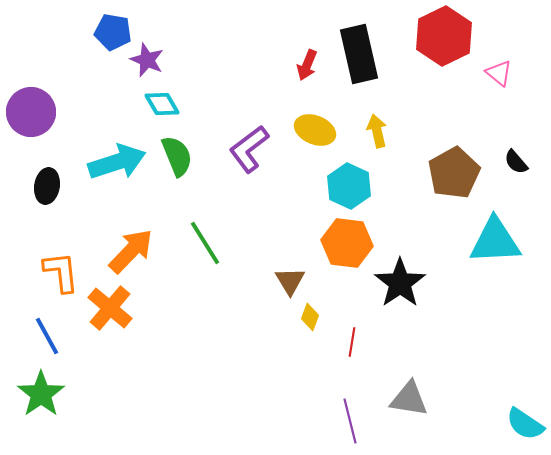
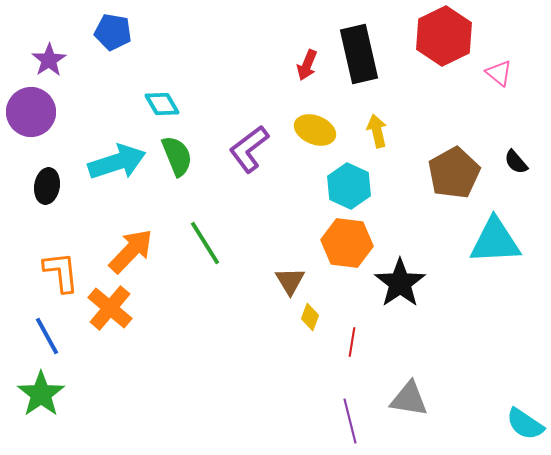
purple star: moved 98 px left; rotated 16 degrees clockwise
